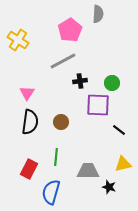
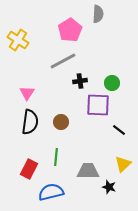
yellow triangle: rotated 30 degrees counterclockwise
blue semicircle: rotated 60 degrees clockwise
